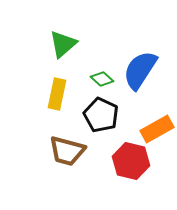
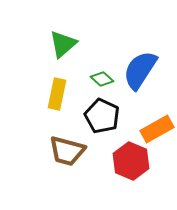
black pentagon: moved 1 px right, 1 px down
red hexagon: rotated 9 degrees clockwise
